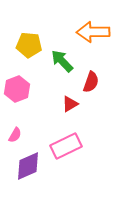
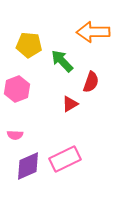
pink semicircle: rotated 63 degrees clockwise
pink rectangle: moved 1 px left, 13 px down
